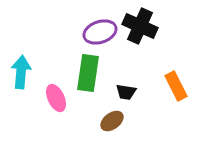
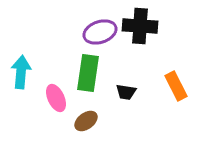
black cross: rotated 20 degrees counterclockwise
brown ellipse: moved 26 px left
